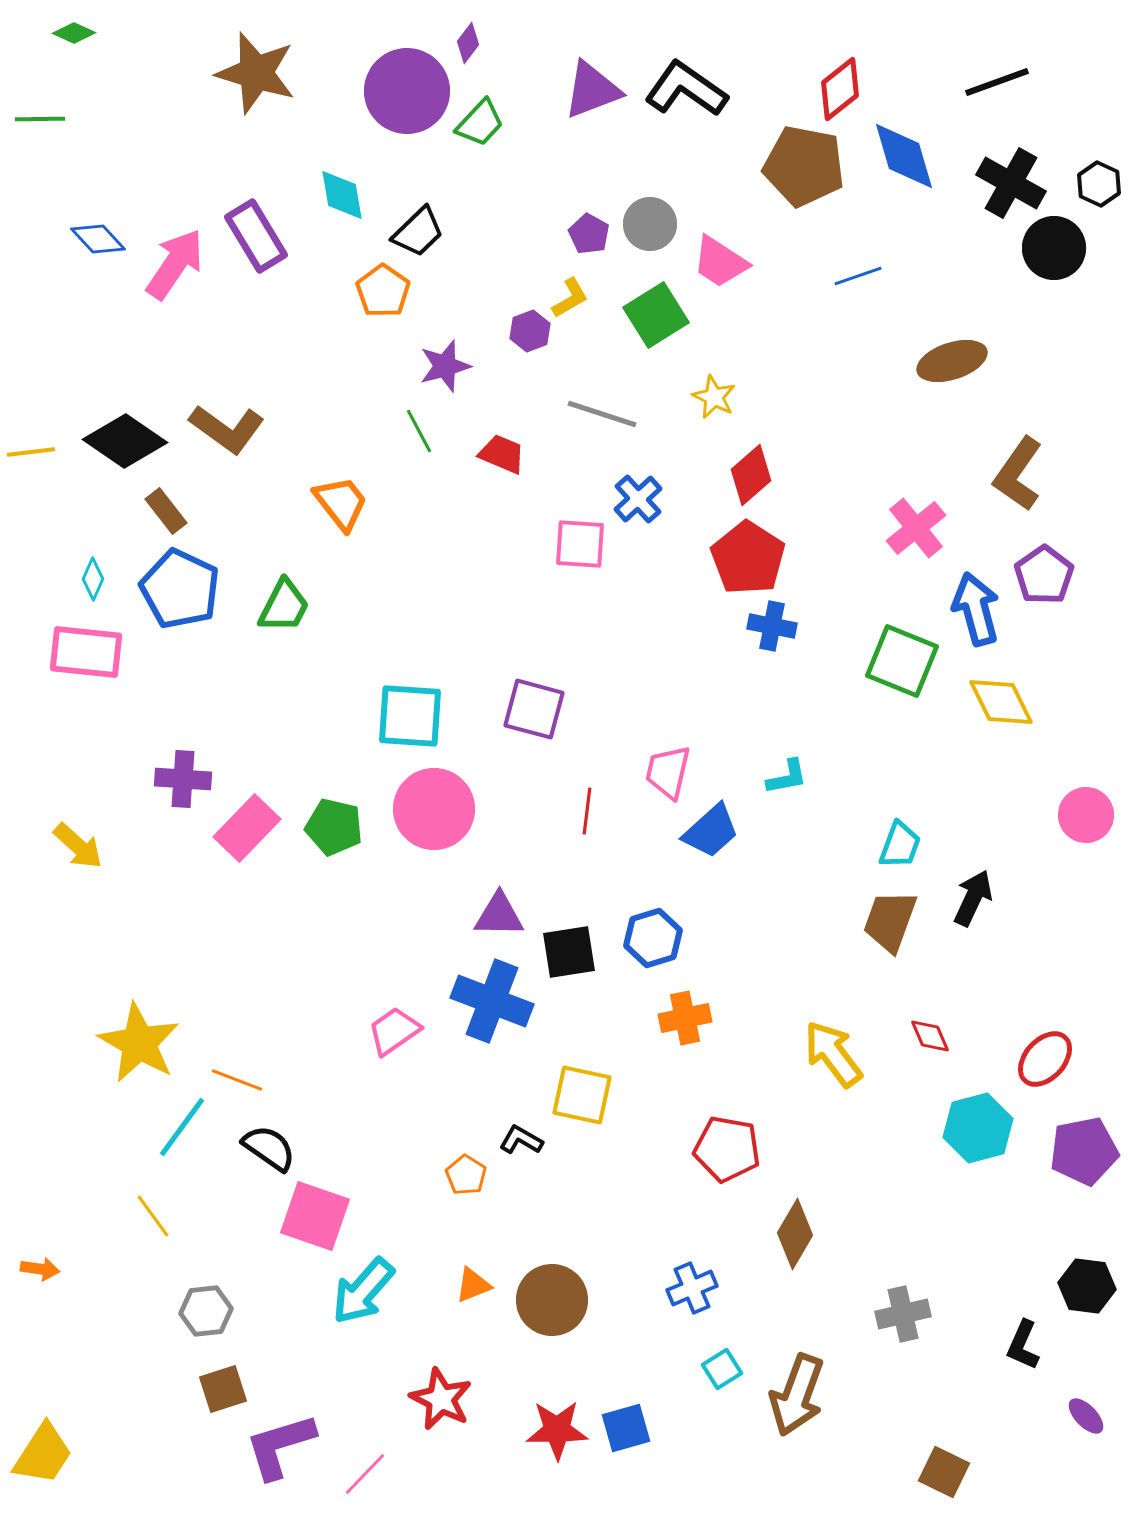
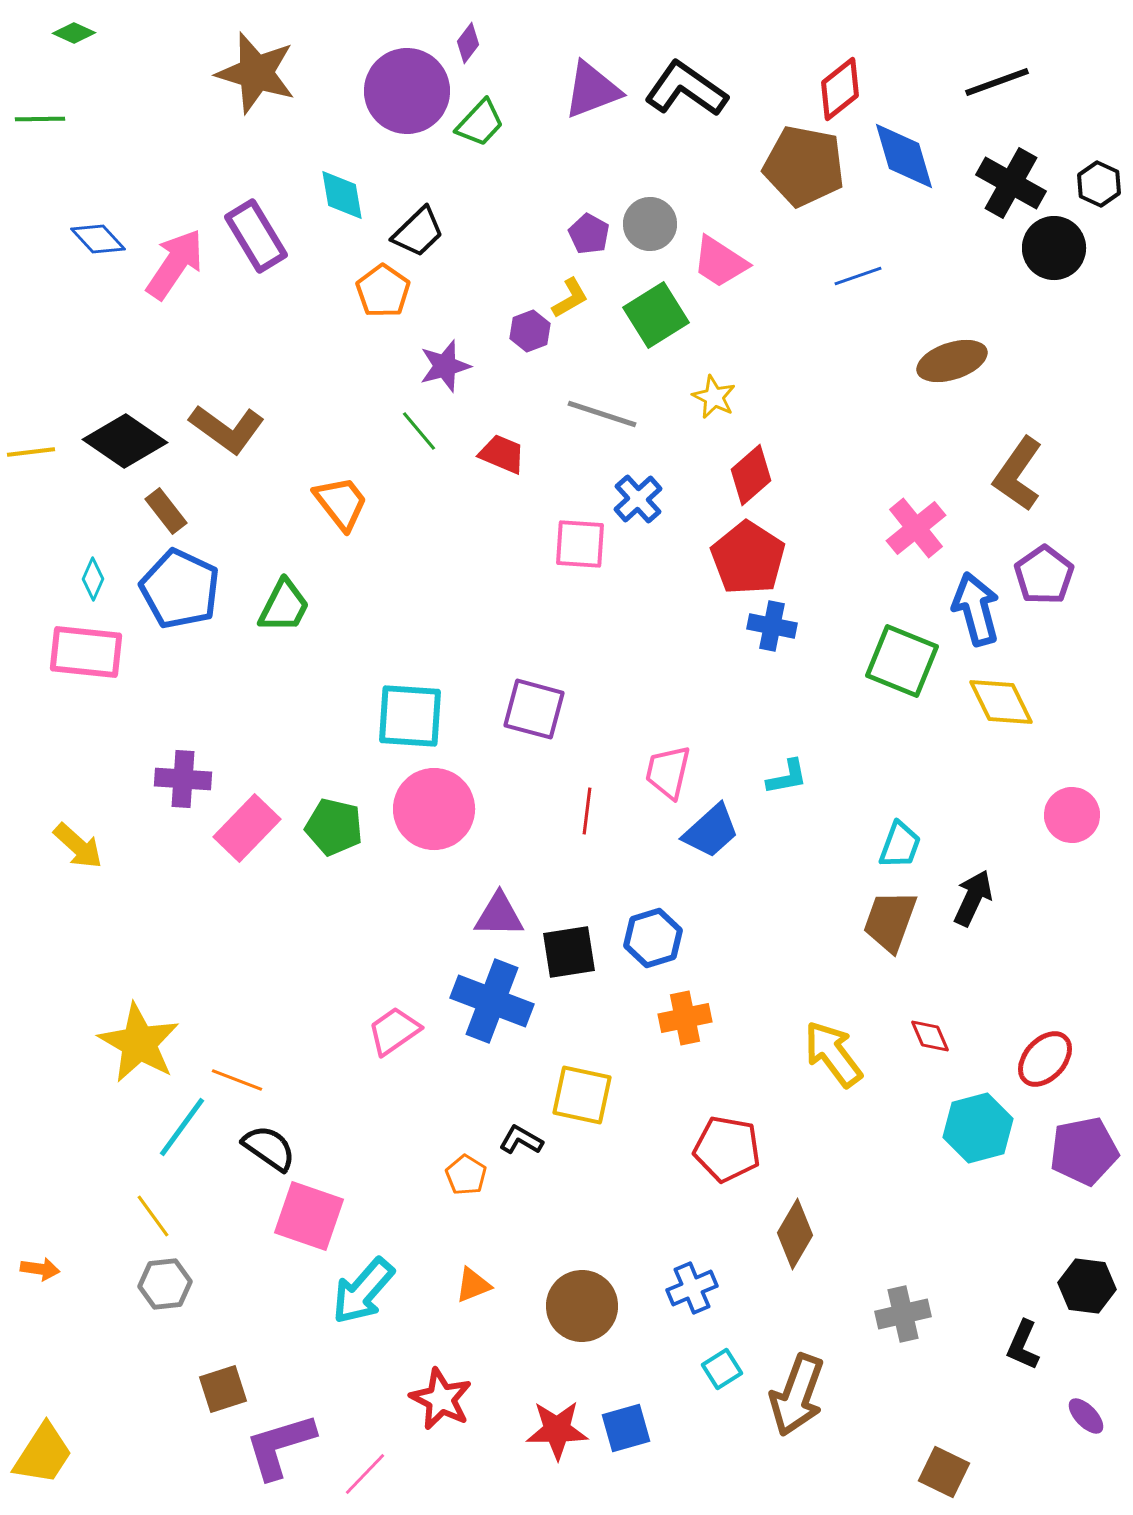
green line at (419, 431): rotated 12 degrees counterclockwise
pink circle at (1086, 815): moved 14 px left
pink square at (315, 1216): moved 6 px left
brown circle at (552, 1300): moved 30 px right, 6 px down
gray hexagon at (206, 1311): moved 41 px left, 27 px up
